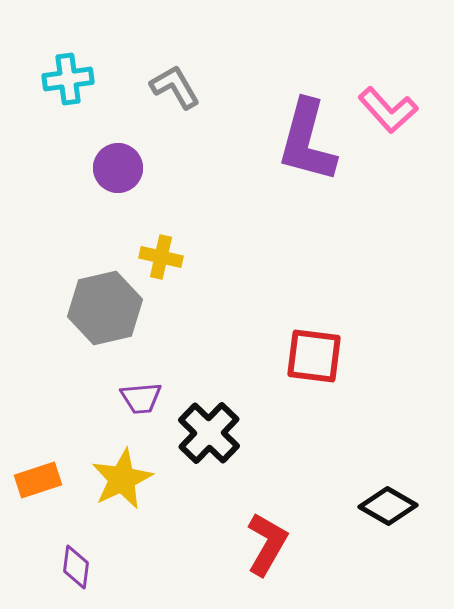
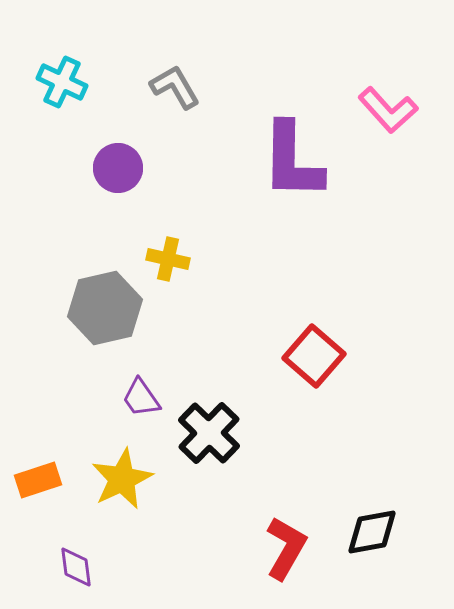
cyan cross: moved 6 px left, 3 px down; rotated 33 degrees clockwise
purple L-shape: moved 15 px left, 20 px down; rotated 14 degrees counterclockwise
yellow cross: moved 7 px right, 2 px down
red square: rotated 34 degrees clockwise
purple trapezoid: rotated 60 degrees clockwise
black diamond: moved 16 px left, 26 px down; rotated 40 degrees counterclockwise
red L-shape: moved 19 px right, 4 px down
purple diamond: rotated 15 degrees counterclockwise
